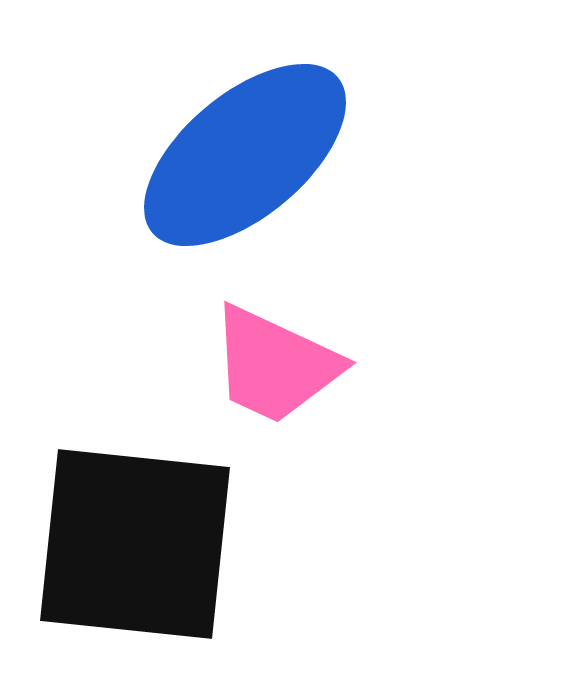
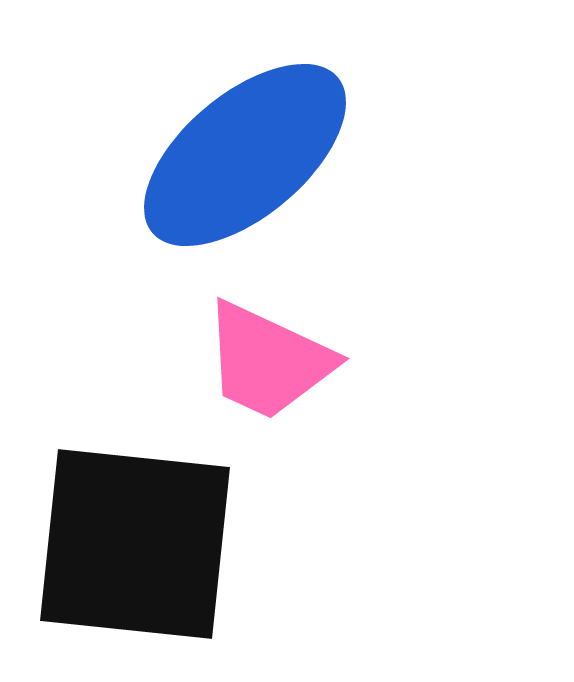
pink trapezoid: moved 7 px left, 4 px up
